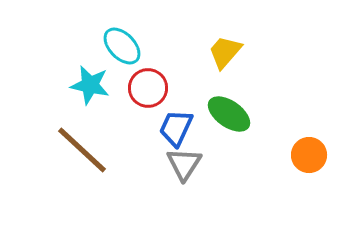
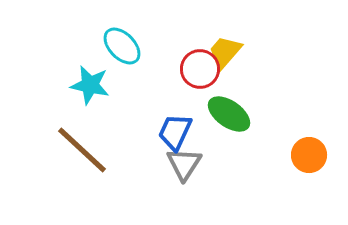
red circle: moved 52 px right, 19 px up
blue trapezoid: moved 1 px left, 4 px down
